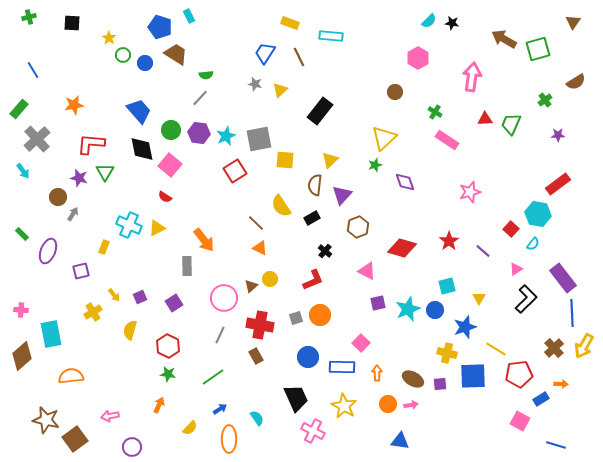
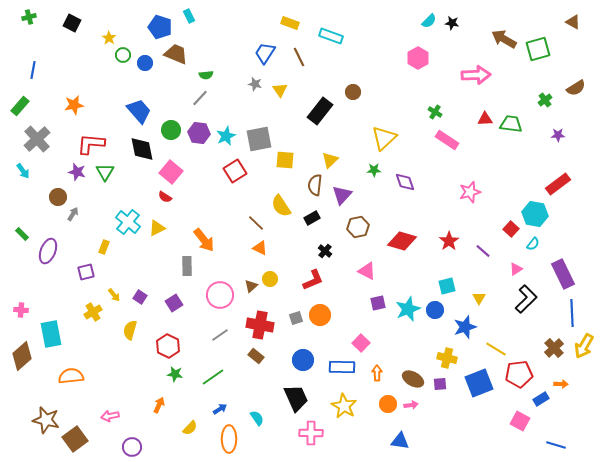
brown triangle at (573, 22): rotated 35 degrees counterclockwise
black square at (72, 23): rotated 24 degrees clockwise
cyan rectangle at (331, 36): rotated 15 degrees clockwise
brown trapezoid at (176, 54): rotated 10 degrees counterclockwise
blue line at (33, 70): rotated 42 degrees clockwise
pink arrow at (472, 77): moved 4 px right, 2 px up; rotated 80 degrees clockwise
brown semicircle at (576, 82): moved 6 px down
yellow triangle at (280, 90): rotated 21 degrees counterclockwise
brown circle at (395, 92): moved 42 px left
green rectangle at (19, 109): moved 1 px right, 3 px up
green trapezoid at (511, 124): rotated 75 degrees clockwise
pink square at (170, 165): moved 1 px right, 7 px down
green star at (375, 165): moved 1 px left, 5 px down; rotated 16 degrees clockwise
purple star at (79, 178): moved 2 px left, 6 px up
cyan hexagon at (538, 214): moved 3 px left
cyan cross at (129, 225): moved 1 px left, 3 px up; rotated 15 degrees clockwise
brown hexagon at (358, 227): rotated 10 degrees clockwise
red diamond at (402, 248): moved 7 px up
purple square at (81, 271): moved 5 px right, 1 px down
purple rectangle at (563, 278): moved 4 px up; rotated 12 degrees clockwise
purple square at (140, 297): rotated 32 degrees counterclockwise
pink circle at (224, 298): moved 4 px left, 3 px up
gray line at (220, 335): rotated 30 degrees clockwise
yellow cross at (447, 353): moved 5 px down
brown rectangle at (256, 356): rotated 21 degrees counterclockwise
blue circle at (308, 357): moved 5 px left, 3 px down
green star at (168, 374): moved 7 px right
blue square at (473, 376): moved 6 px right, 7 px down; rotated 20 degrees counterclockwise
pink cross at (313, 431): moved 2 px left, 2 px down; rotated 25 degrees counterclockwise
